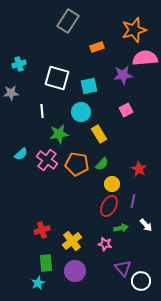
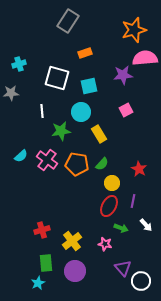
orange rectangle: moved 12 px left, 6 px down
green star: moved 2 px right, 3 px up
cyan semicircle: moved 2 px down
yellow circle: moved 1 px up
green arrow: rotated 32 degrees clockwise
